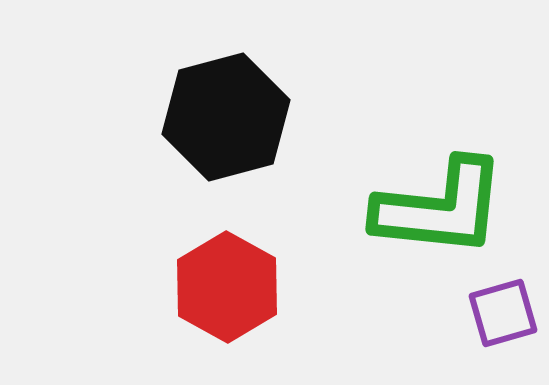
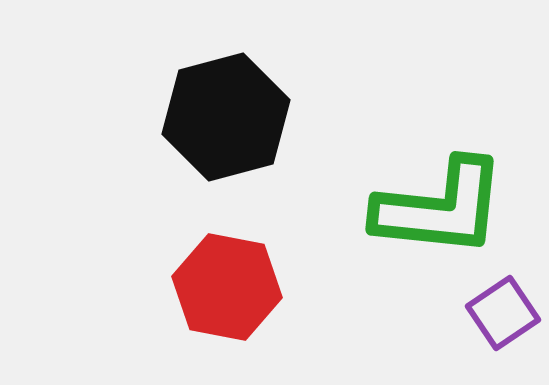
red hexagon: rotated 18 degrees counterclockwise
purple square: rotated 18 degrees counterclockwise
